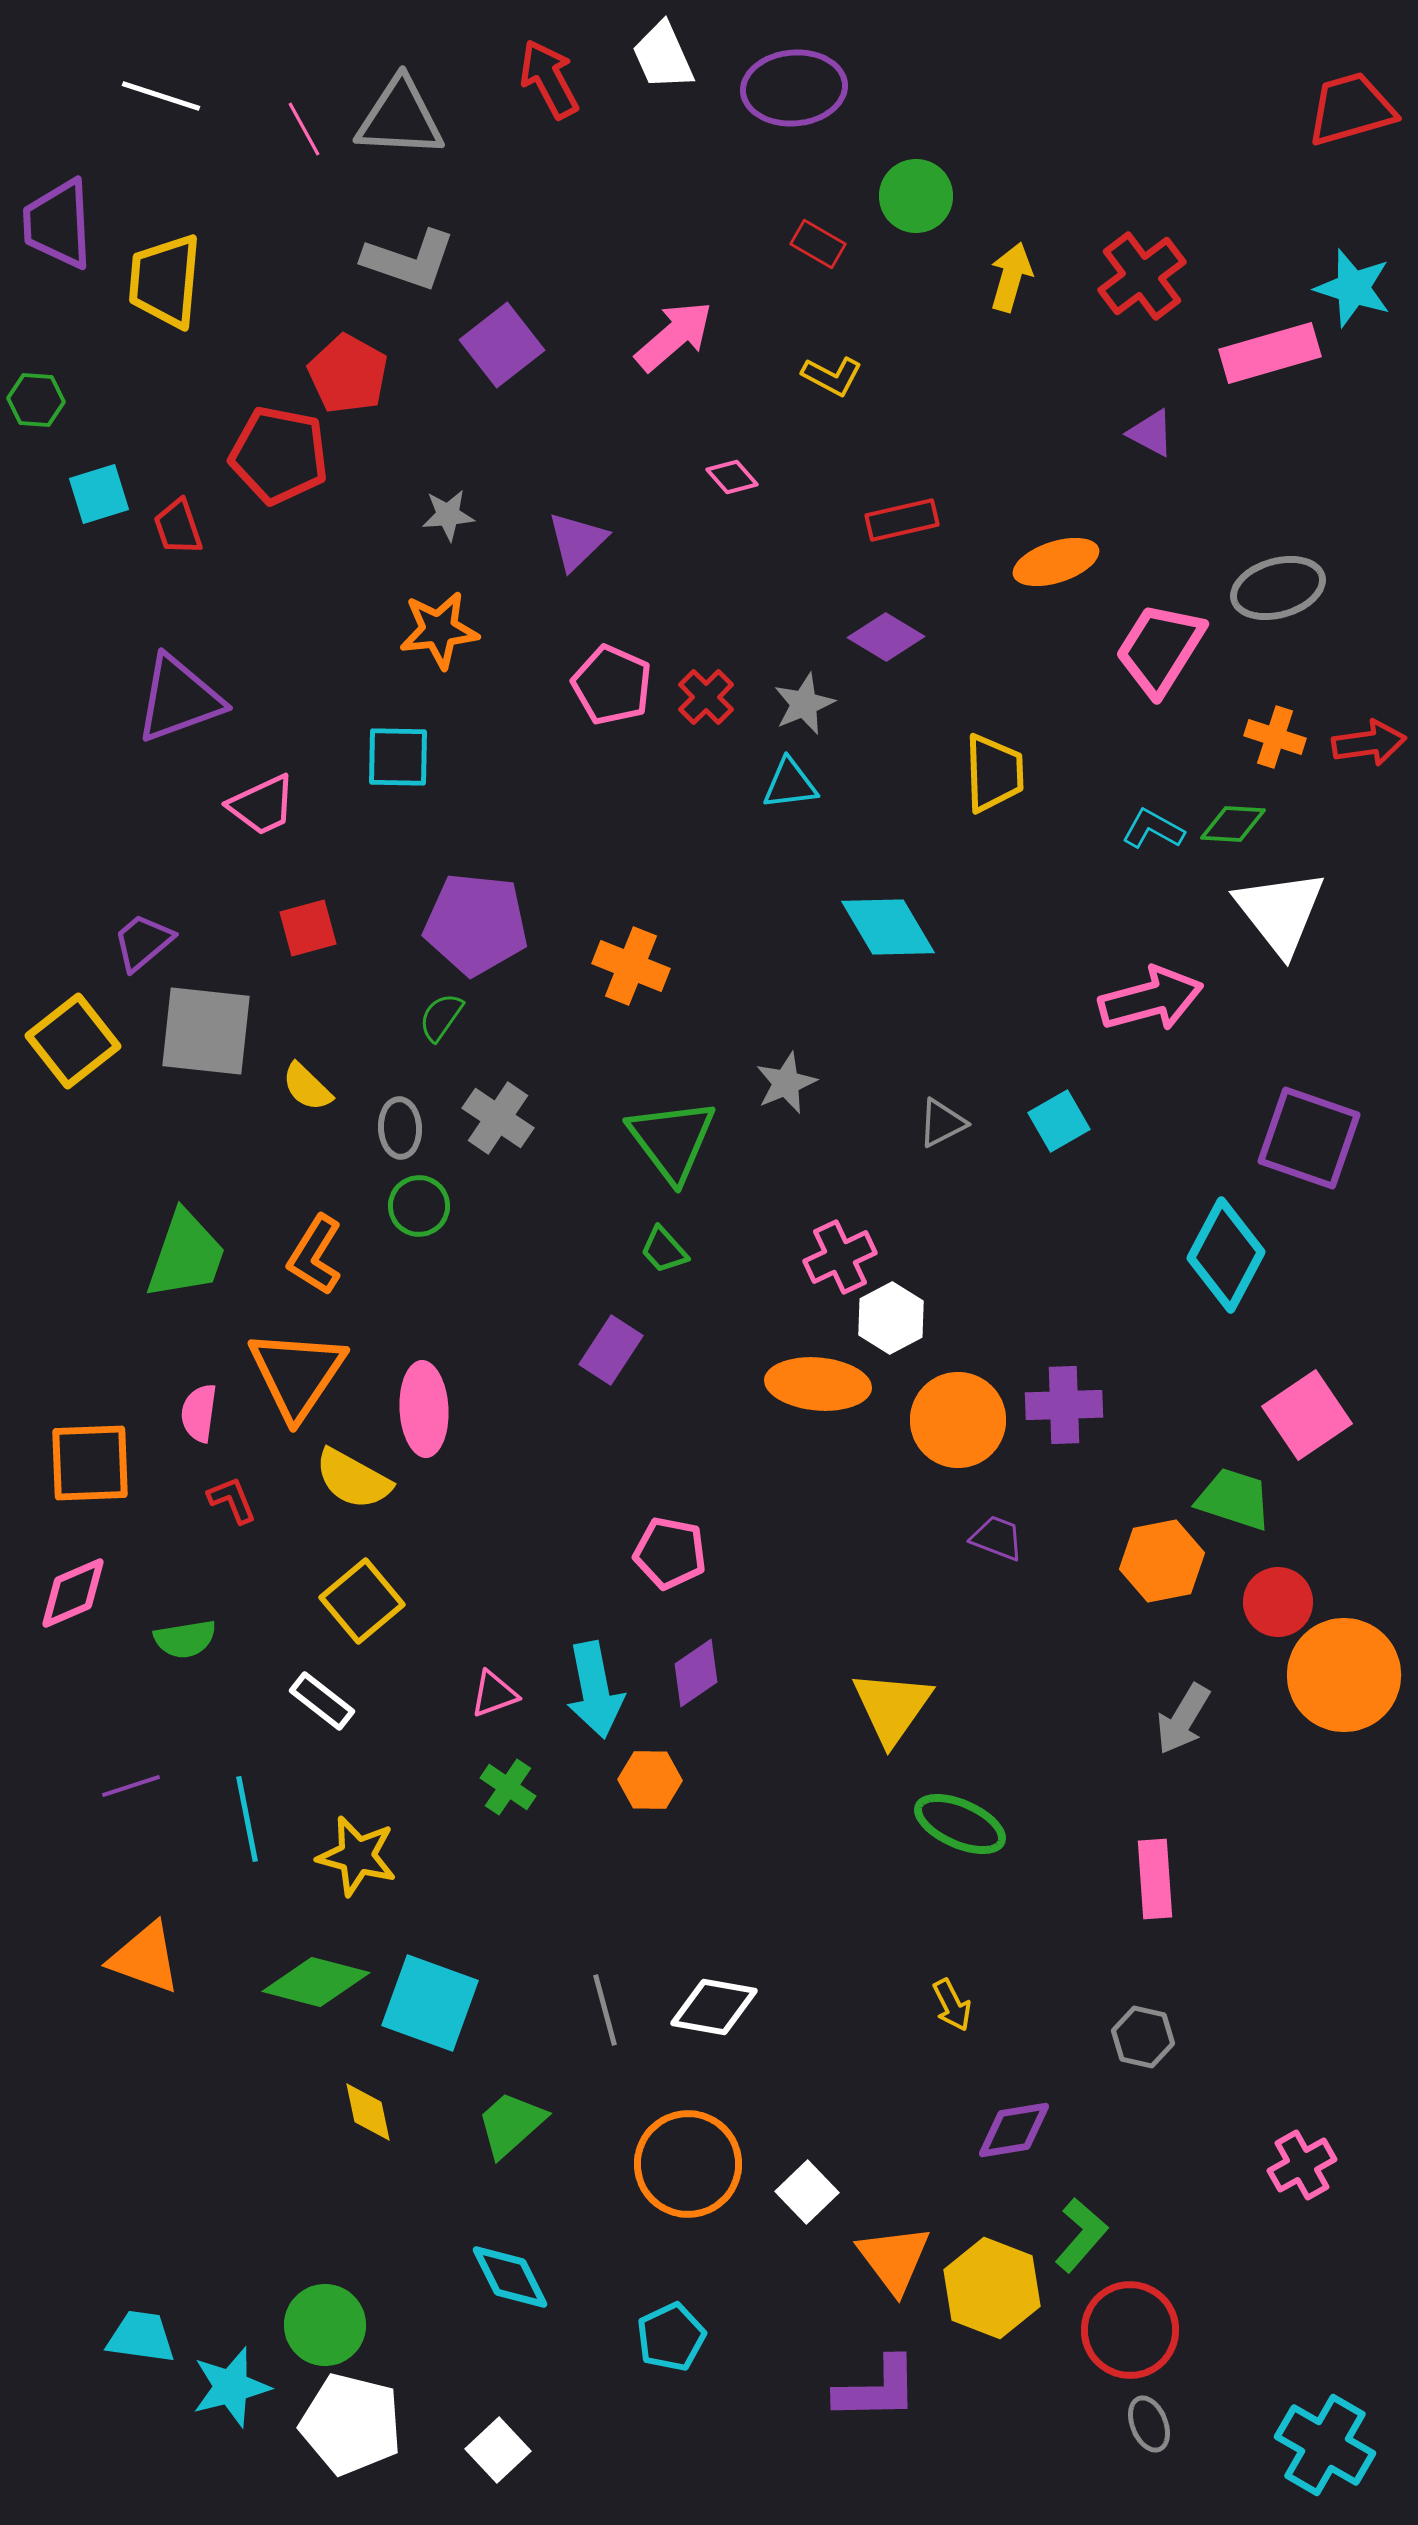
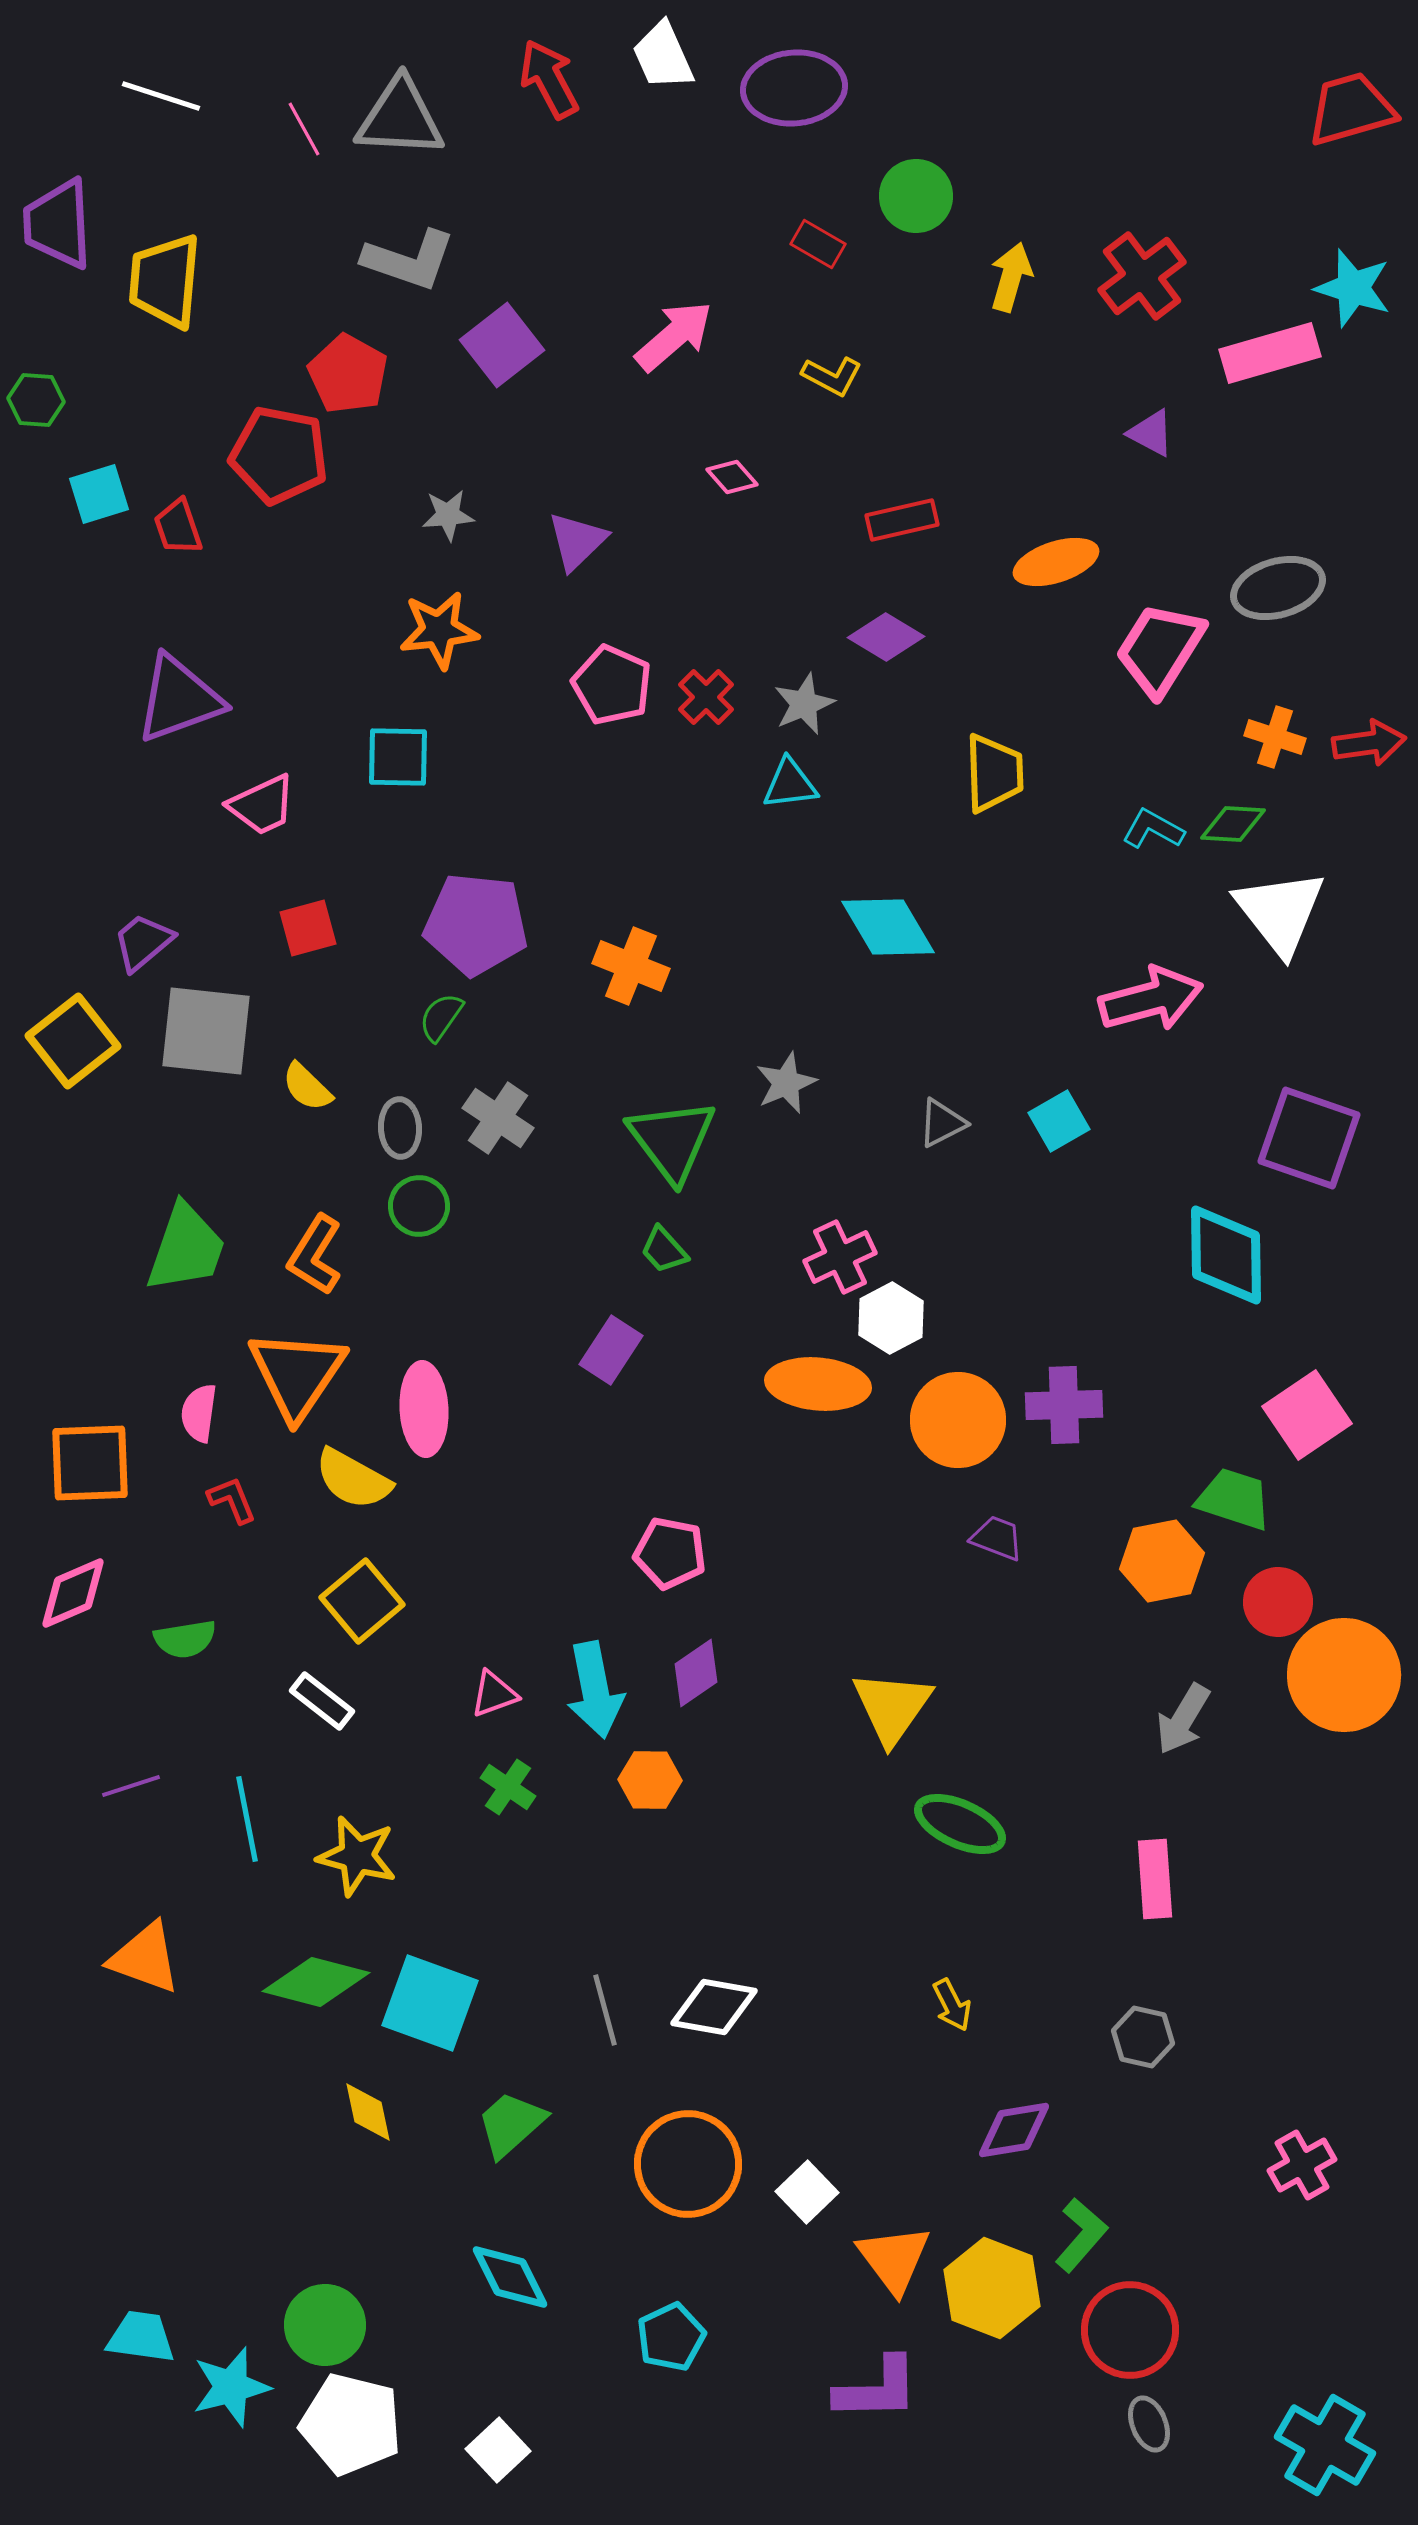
green trapezoid at (186, 1255): moved 7 px up
cyan diamond at (1226, 1255): rotated 29 degrees counterclockwise
